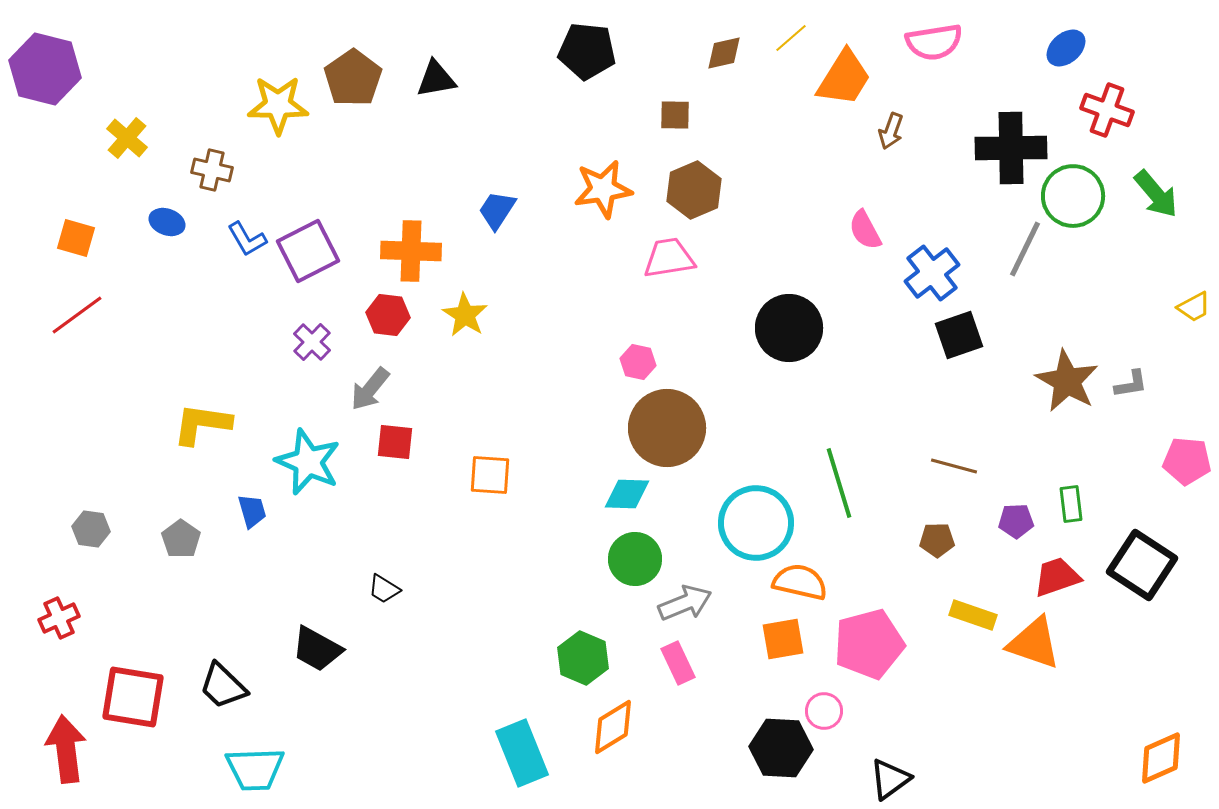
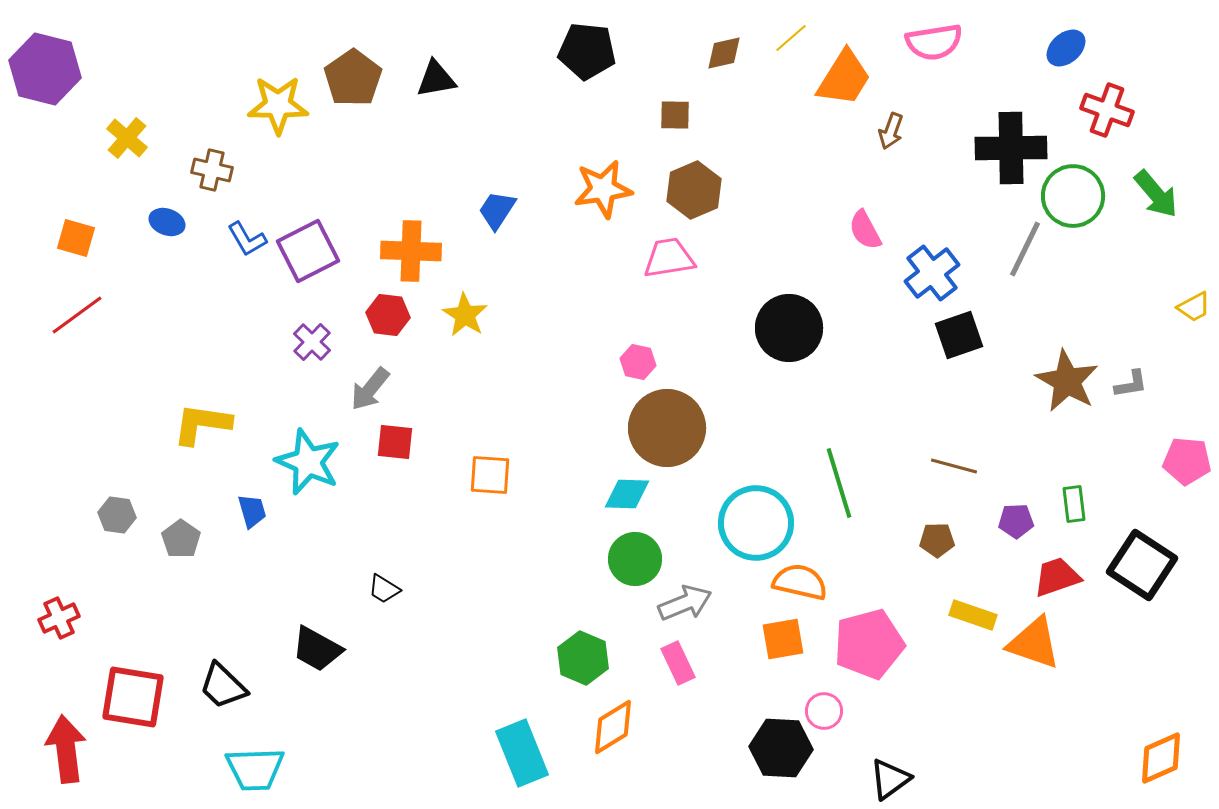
green rectangle at (1071, 504): moved 3 px right
gray hexagon at (91, 529): moved 26 px right, 14 px up
